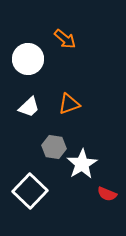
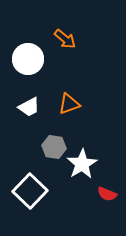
white trapezoid: rotated 15 degrees clockwise
